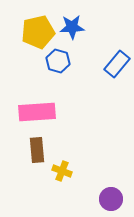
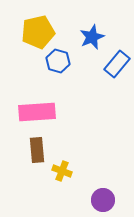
blue star: moved 20 px right, 10 px down; rotated 20 degrees counterclockwise
purple circle: moved 8 px left, 1 px down
